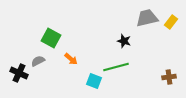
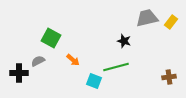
orange arrow: moved 2 px right, 1 px down
black cross: rotated 24 degrees counterclockwise
